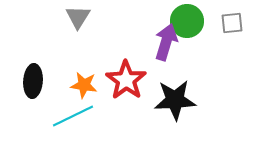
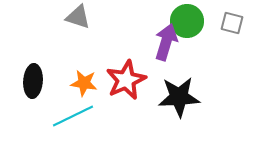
gray triangle: rotated 44 degrees counterclockwise
gray square: rotated 20 degrees clockwise
red star: rotated 12 degrees clockwise
orange star: moved 2 px up
black star: moved 4 px right, 3 px up
